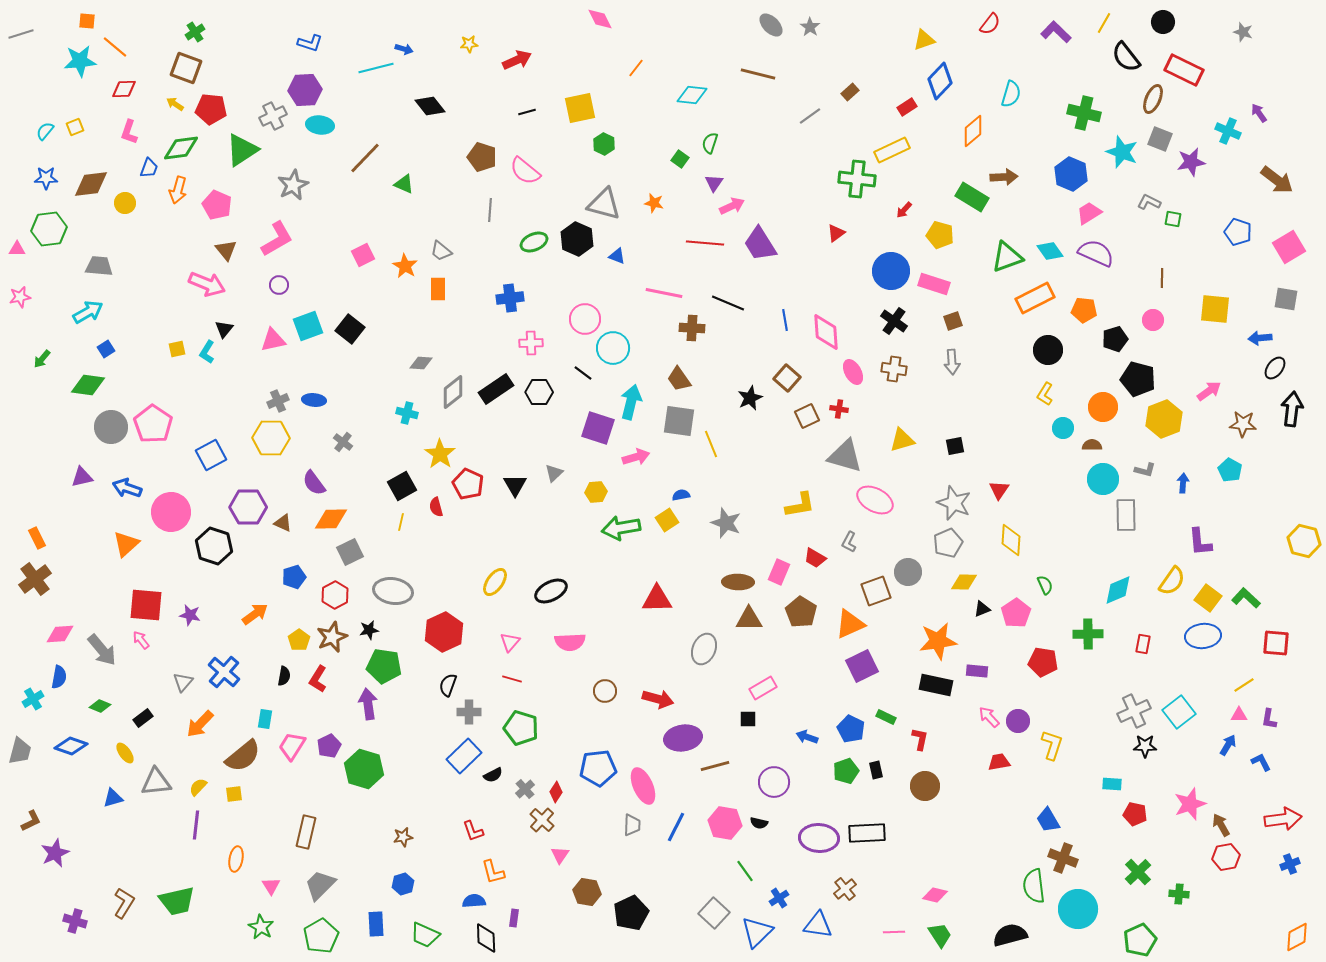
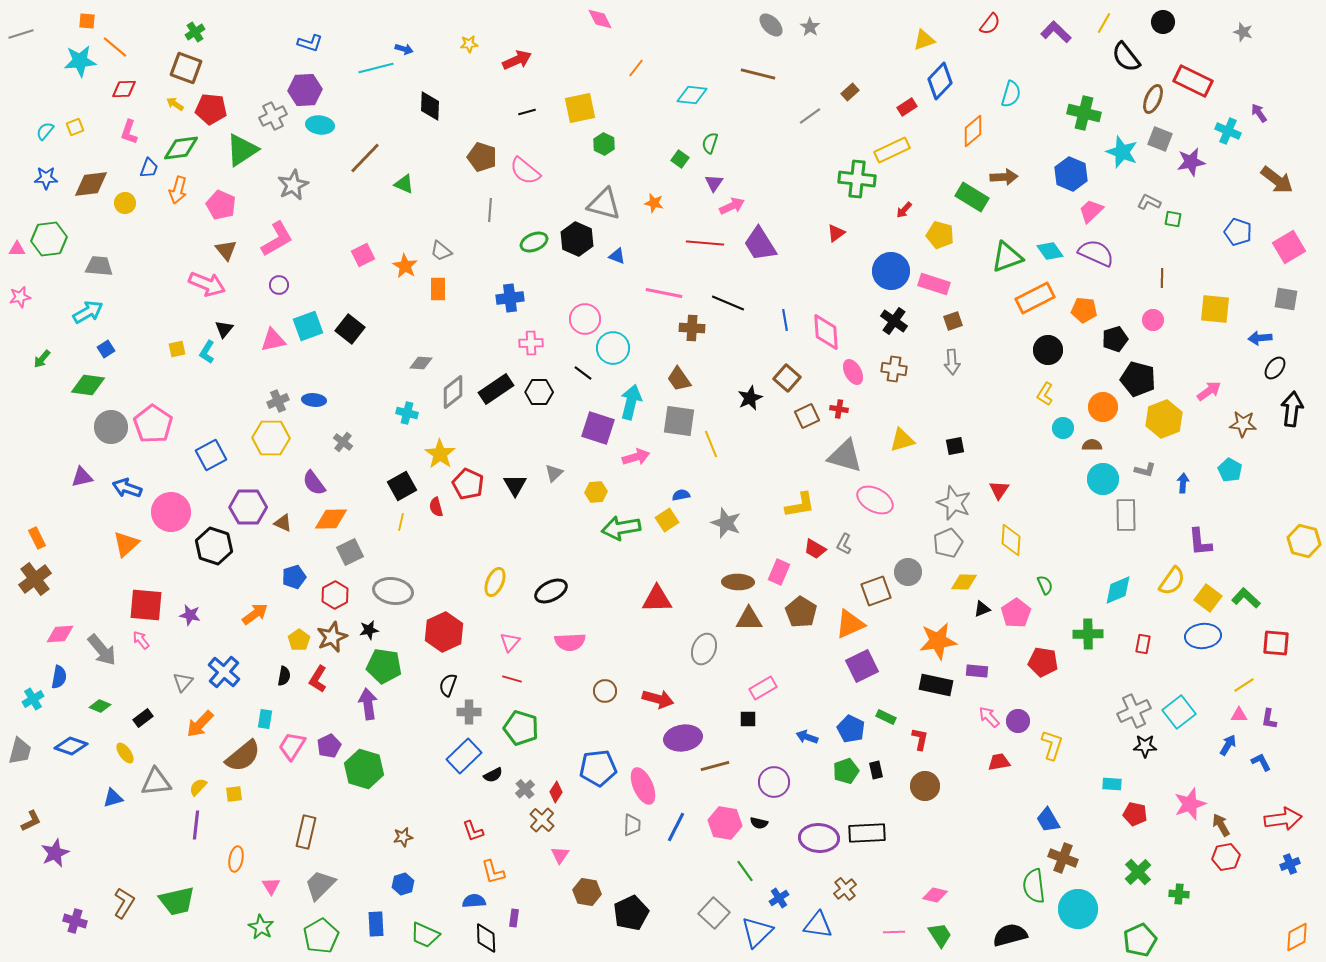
red rectangle at (1184, 70): moved 9 px right, 11 px down
black diamond at (430, 106): rotated 40 degrees clockwise
pink pentagon at (217, 205): moved 4 px right
pink trapezoid at (1089, 213): moved 2 px right, 2 px up; rotated 12 degrees counterclockwise
green hexagon at (49, 229): moved 10 px down
gray L-shape at (849, 542): moved 5 px left, 2 px down
red trapezoid at (815, 558): moved 9 px up
yellow ellipse at (495, 582): rotated 12 degrees counterclockwise
